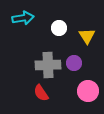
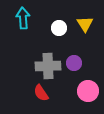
cyan arrow: rotated 85 degrees counterclockwise
yellow triangle: moved 2 px left, 12 px up
gray cross: moved 1 px down
